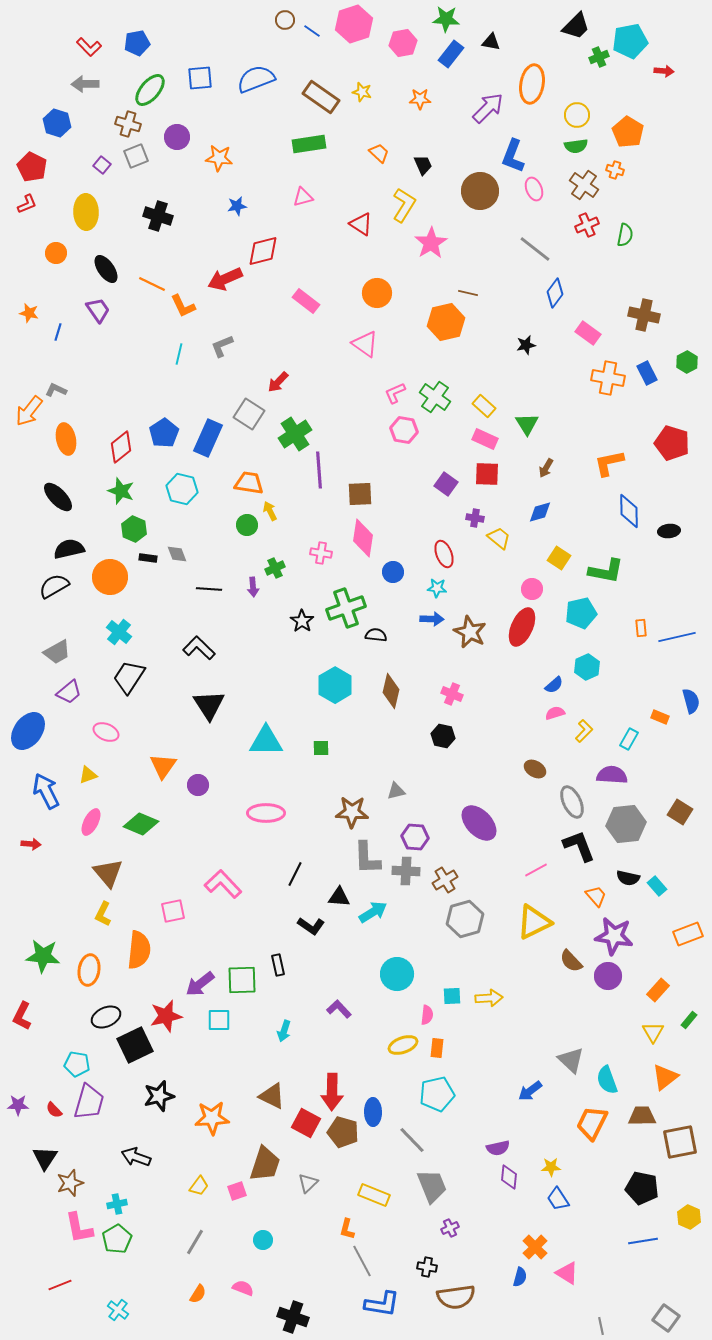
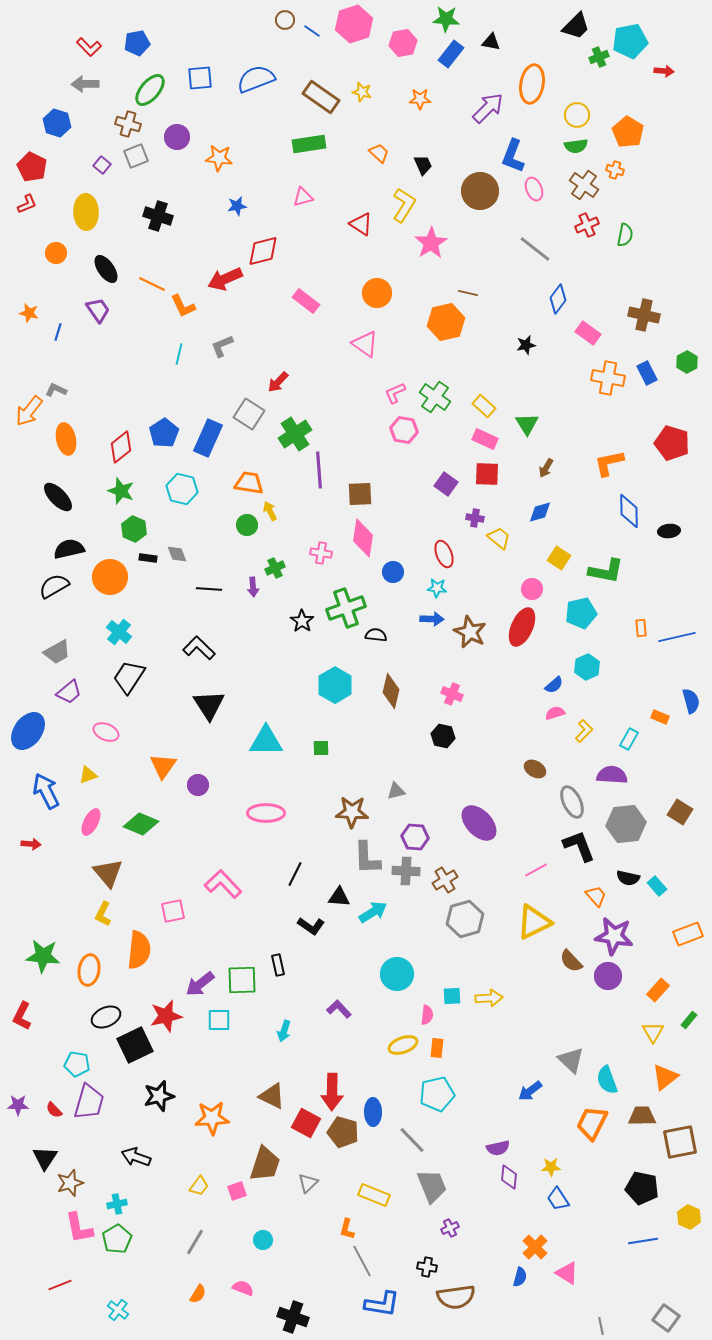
blue diamond at (555, 293): moved 3 px right, 6 px down
